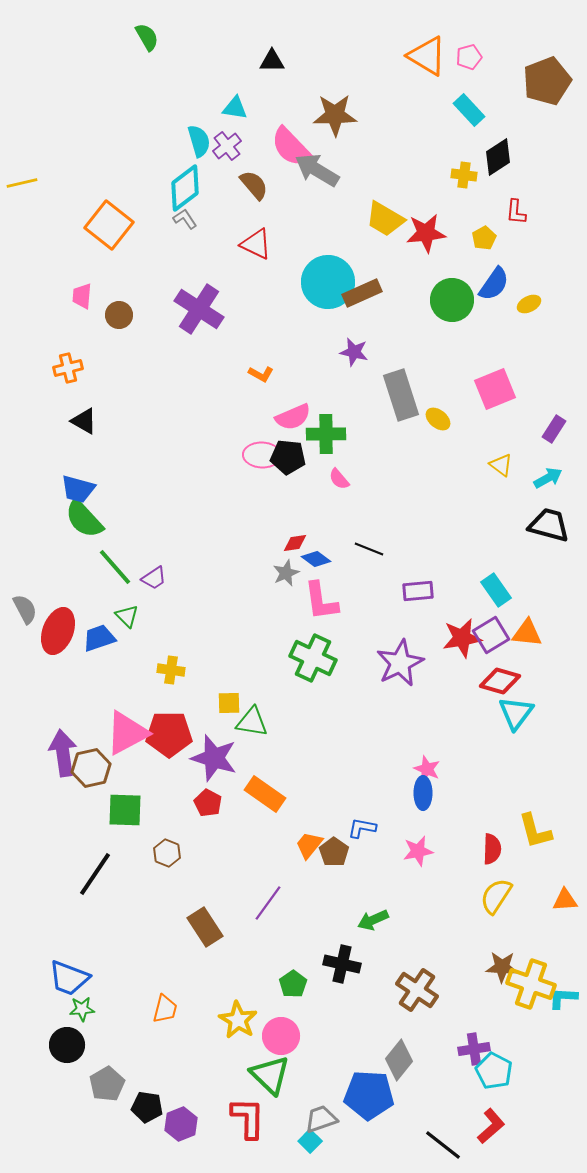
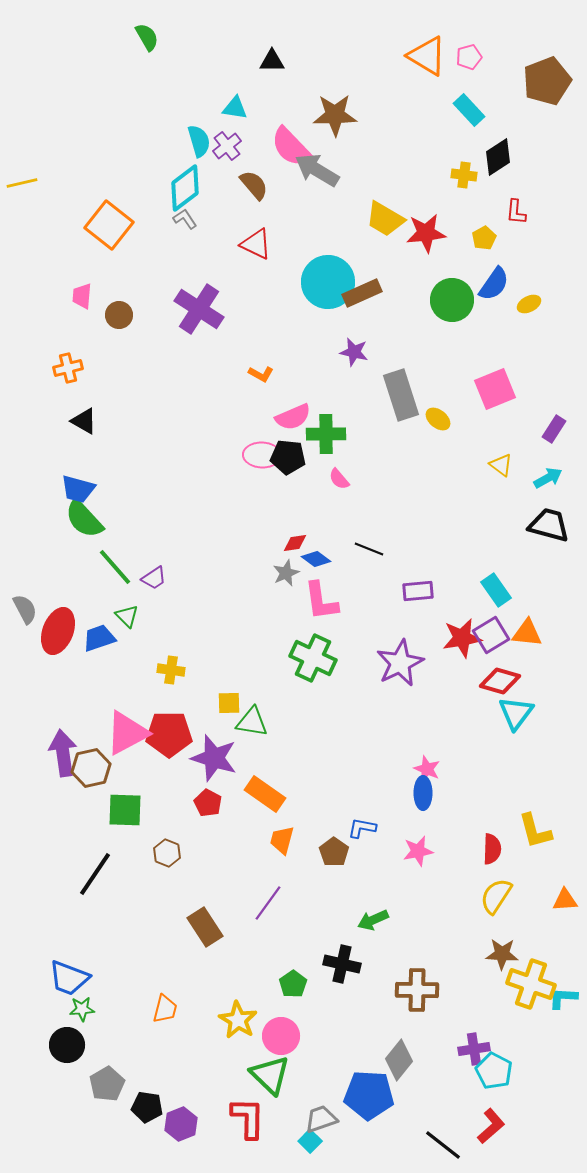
orange trapezoid at (309, 845): moved 27 px left, 5 px up; rotated 24 degrees counterclockwise
brown star at (502, 967): moved 13 px up
brown cross at (417, 990): rotated 33 degrees counterclockwise
